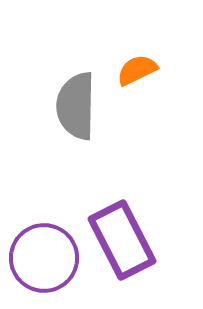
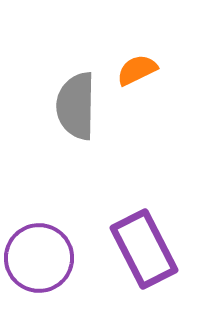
purple rectangle: moved 22 px right, 9 px down
purple circle: moved 5 px left
